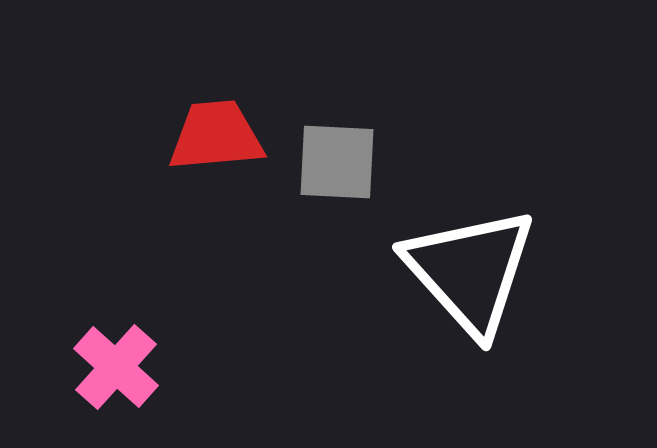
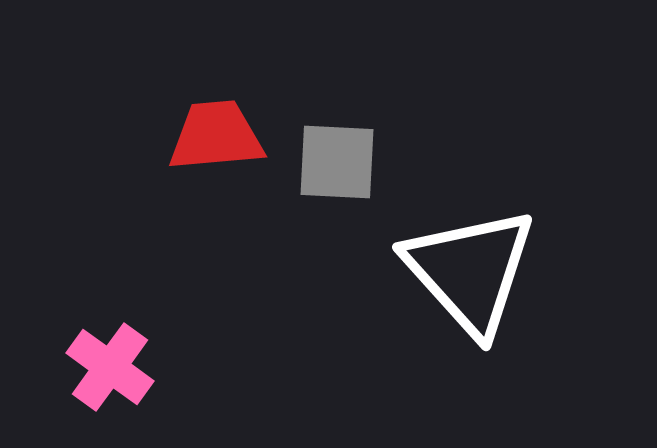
pink cross: moved 6 px left; rotated 6 degrees counterclockwise
